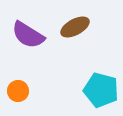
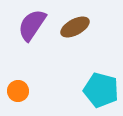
purple semicircle: moved 4 px right, 10 px up; rotated 92 degrees clockwise
